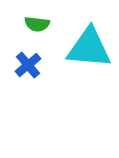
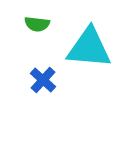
blue cross: moved 15 px right, 15 px down; rotated 8 degrees counterclockwise
